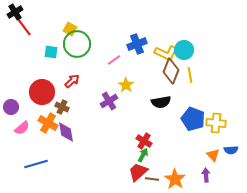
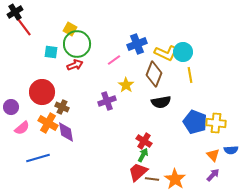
cyan circle: moved 1 px left, 2 px down
brown diamond: moved 17 px left, 3 px down
red arrow: moved 3 px right, 16 px up; rotated 21 degrees clockwise
purple cross: moved 2 px left; rotated 12 degrees clockwise
blue pentagon: moved 2 px right, 3 px down
blue line: moved 2 px right, 6 px up
purple arrow: moved 7 px right; rotated 48 degrees clockwise
